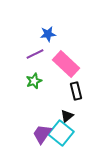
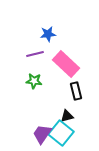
purple line: rotated 12 degrees clockwise
green star: rotated 28 degrees clockwise
black triangle: rotated 24 degrees clockwise
